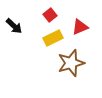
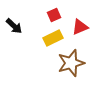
red square: moved 4 px right; rotated 16 degrees clockwise
